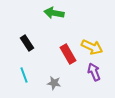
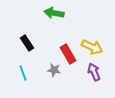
cyan line: moved 1 px left, 2 px up
gray star: moved 13 px up
